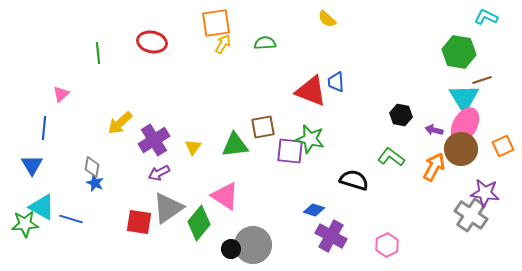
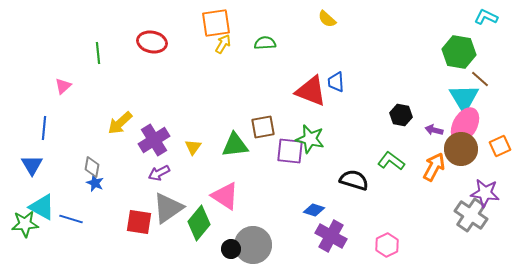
brown line at (482, 80): moved 2 px left, 1 px up; rotated 60 degrees clockwise
pink triangle at (61, 94): moved 2 px right, 8 px up
orange square at (503, 146): moved 3 px left
green L-shape at (391, 157): moved 4 px down
